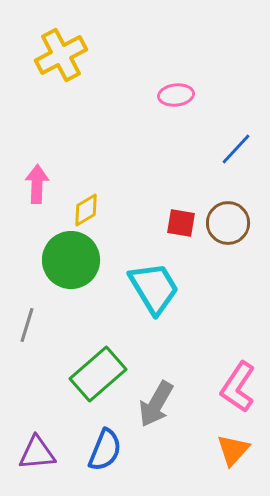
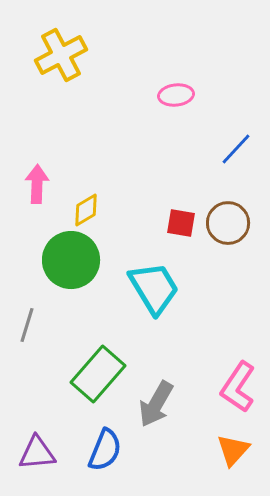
green rectangle: rotated 8 degrees counterclockwise
